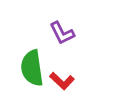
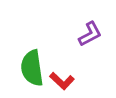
purple L-shape: moved 28 px right, 1 px down; rotated 92 degrees counterclockwise
